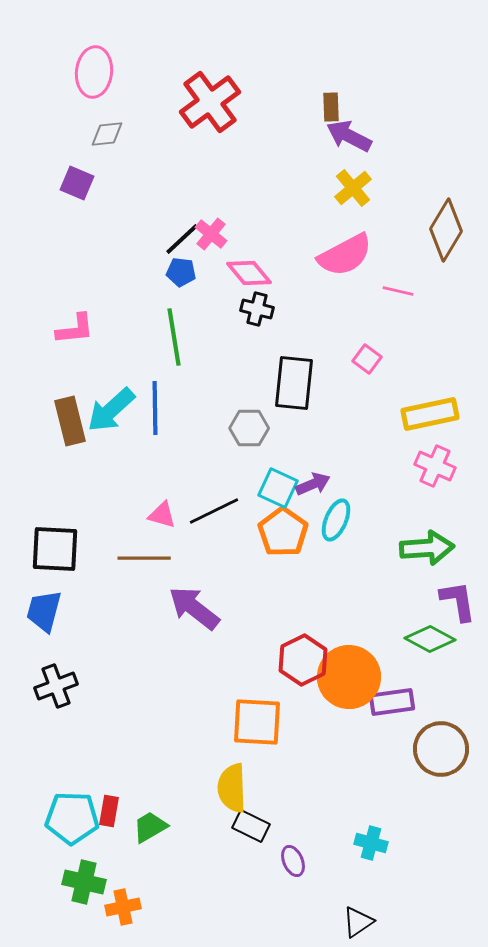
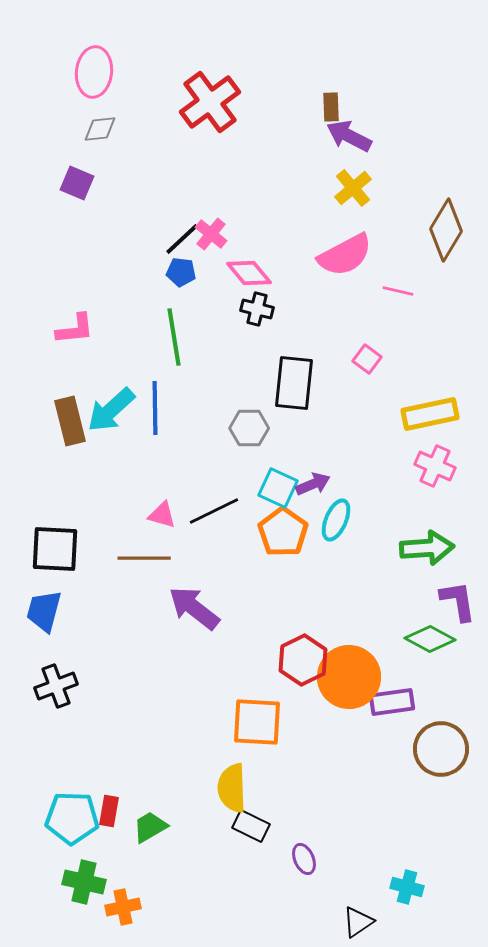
gray diamond at (107, 134): moved 7 px left, 5 px up
cyan cross at (371, 843): moved 36 px right, 44 px down
purple ellipse at (293, 861): moved 11 px right, 2 px up
